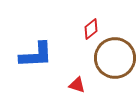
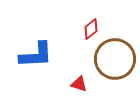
brown circle: moved 1 px down
red triangle: moved 2 px right, 1 px up
